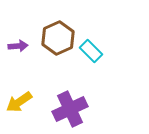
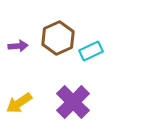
cyan rectangle: rotated 70 degrees counterclockwise
yellow arrow: moved 1 px down
purple cross: moved 3 px right, 7 px up; rotated 20 degrees counterclockwise
